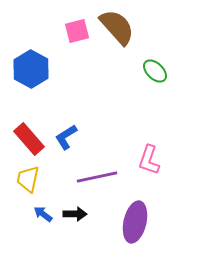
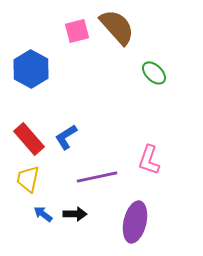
green ellipse: moved 1 px left, 2 px down
